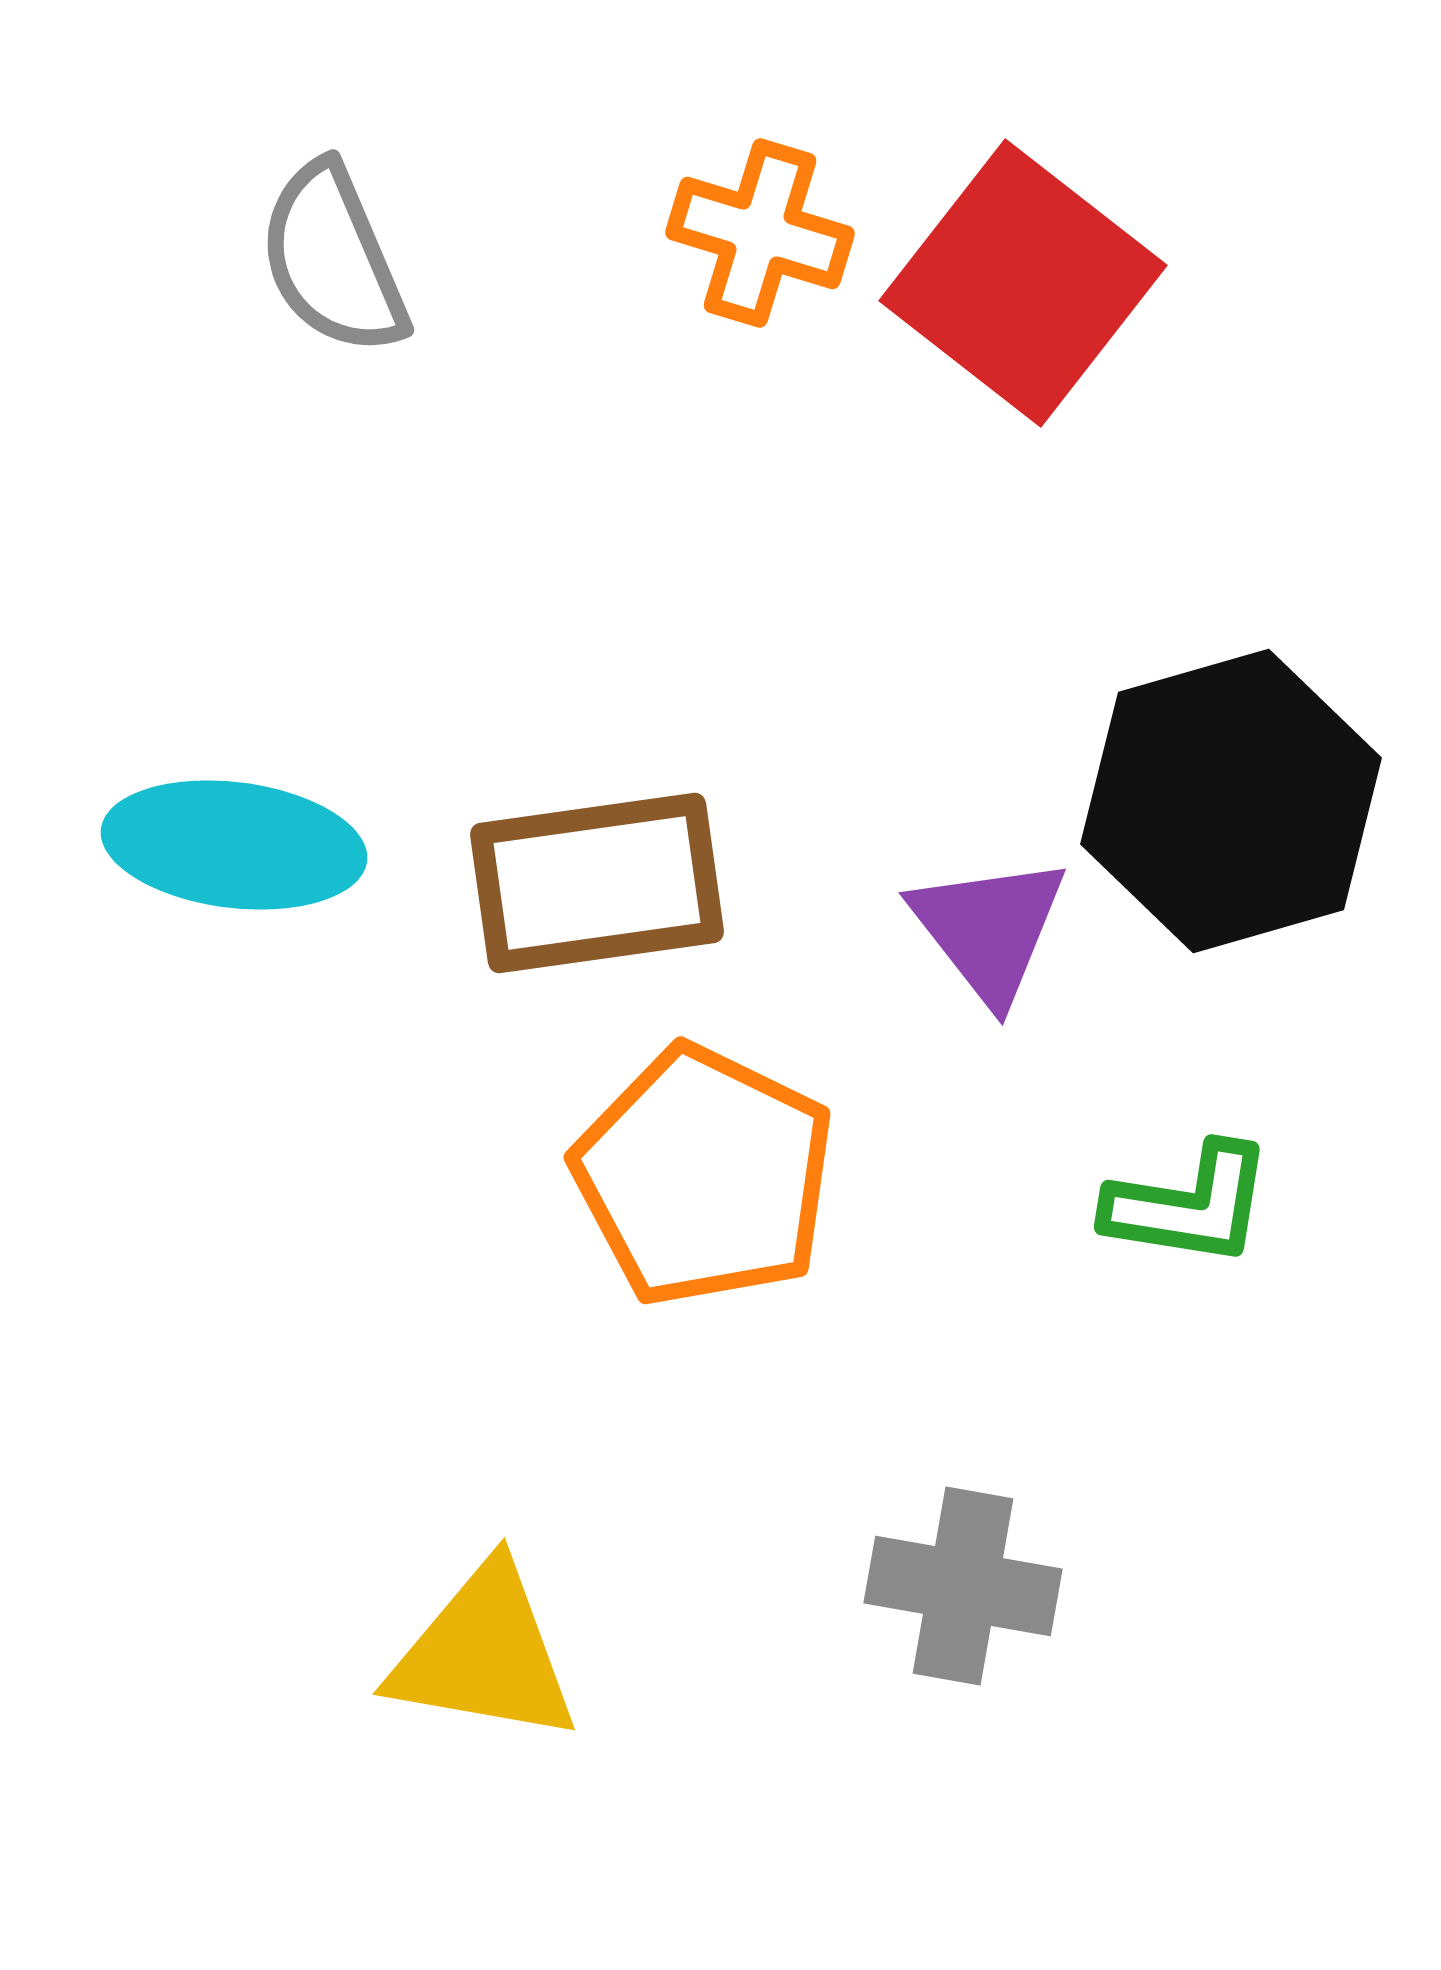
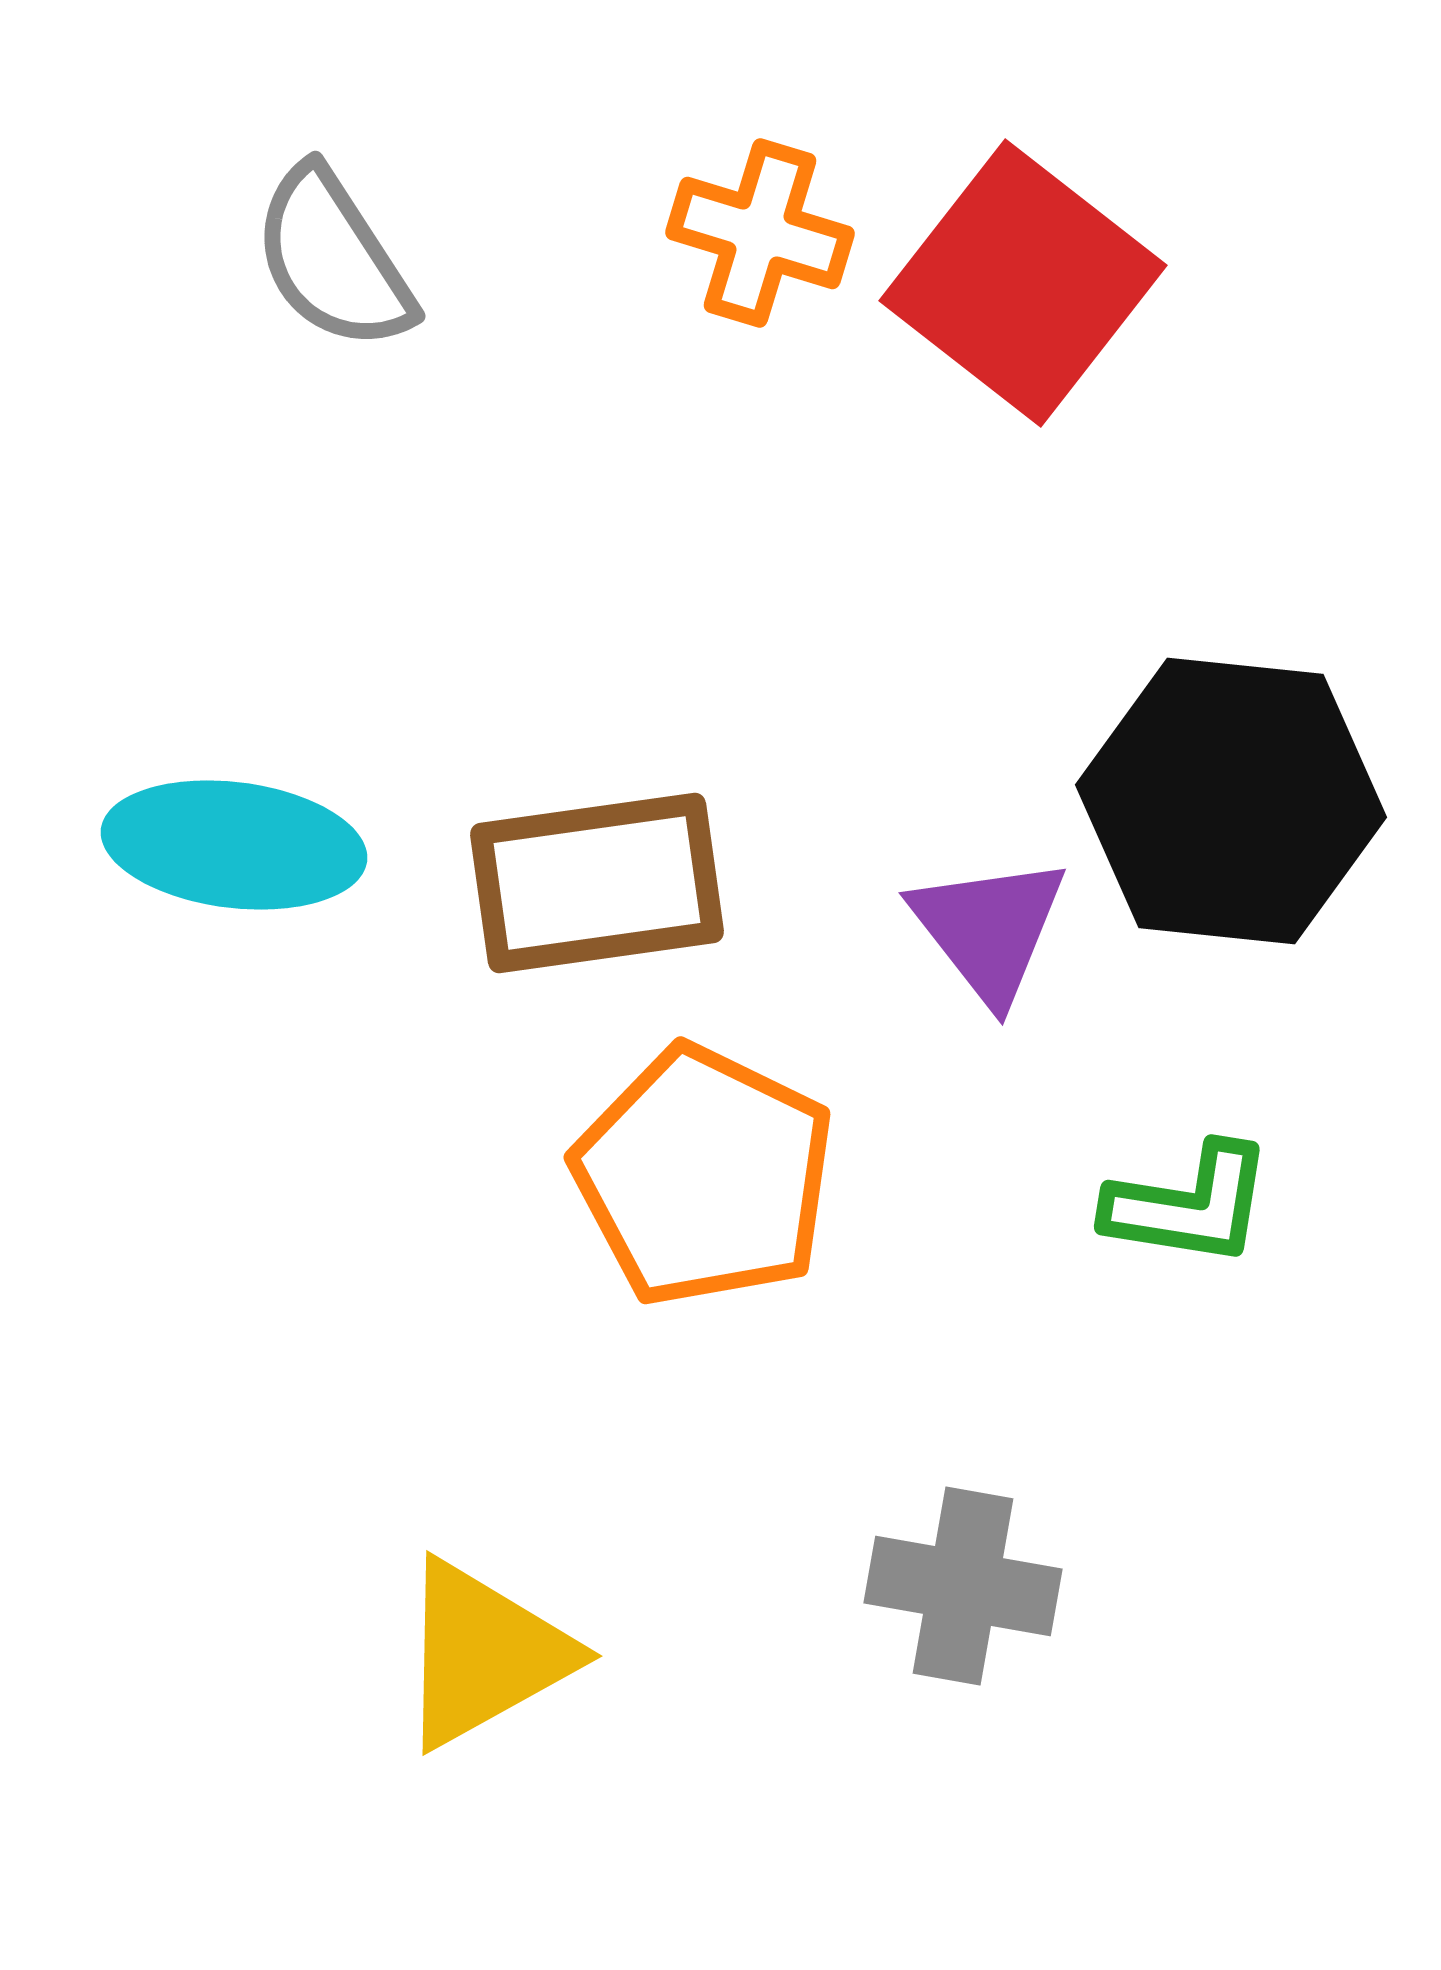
gray semicircle: rotated 10 degrees counterclockwise
black hexagon: rotated 22 degrees clockwise
yellow triangle: rotated 39 degrees counterclockwise
